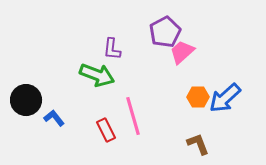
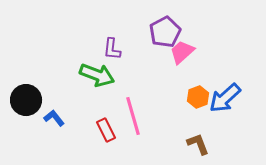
orange hexagon: rotated 20 degrees counterclockwise
